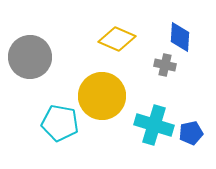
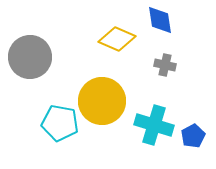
blue diamond: moved 20 px left, 17 px up; rotated 12 degrees counterclockwise
yellow circle: moved 5 px down
blue pentagon: moved 2 px right, 3 px down; rotated 15 degrees counterclockwise
